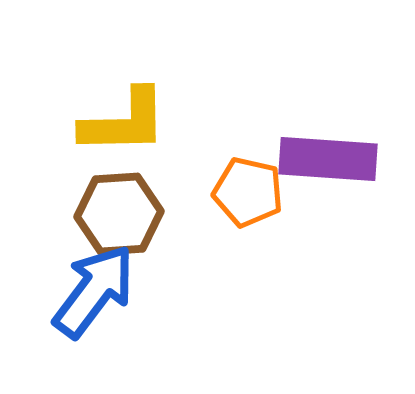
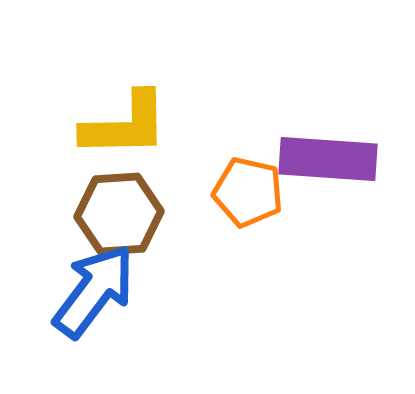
yellow L-shape: moved 1 px right, 3 px down
